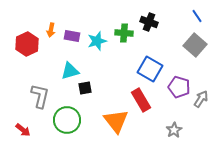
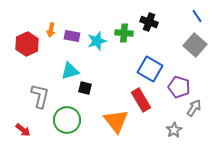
black square: rotated 24 degrees clockwise
gray arrow: moved 7 px left, 9 px down
